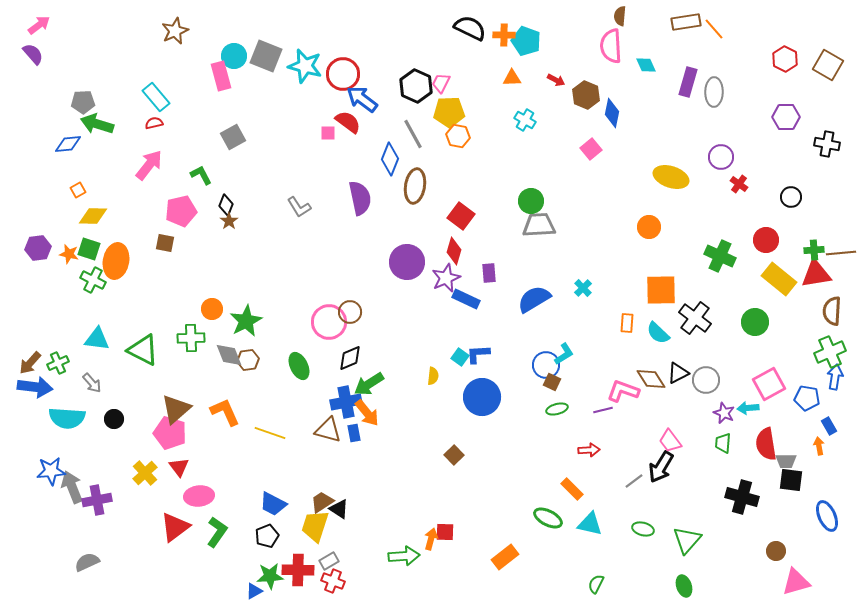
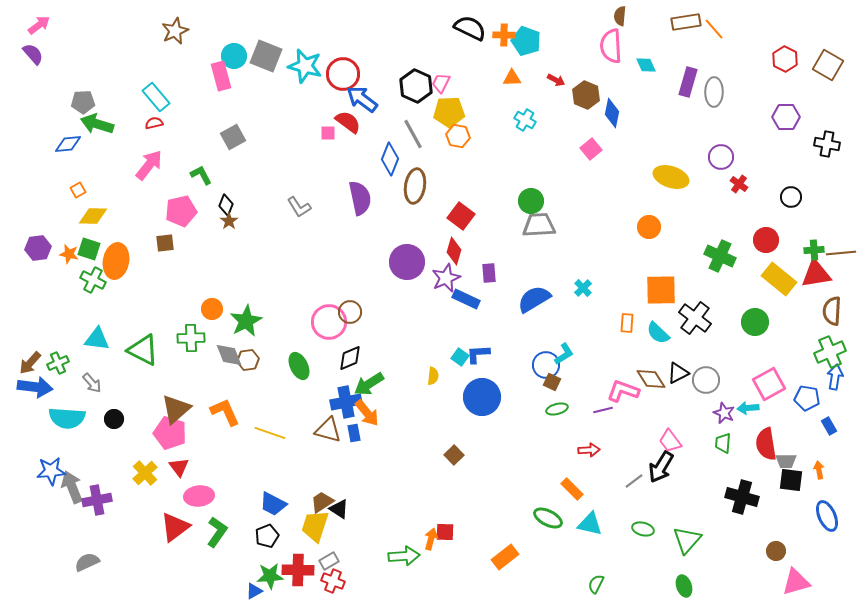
brown square at (165, 243): rotated 18 degrees counterclockwise
orange arrow at (819, 446): moved 24 px down
